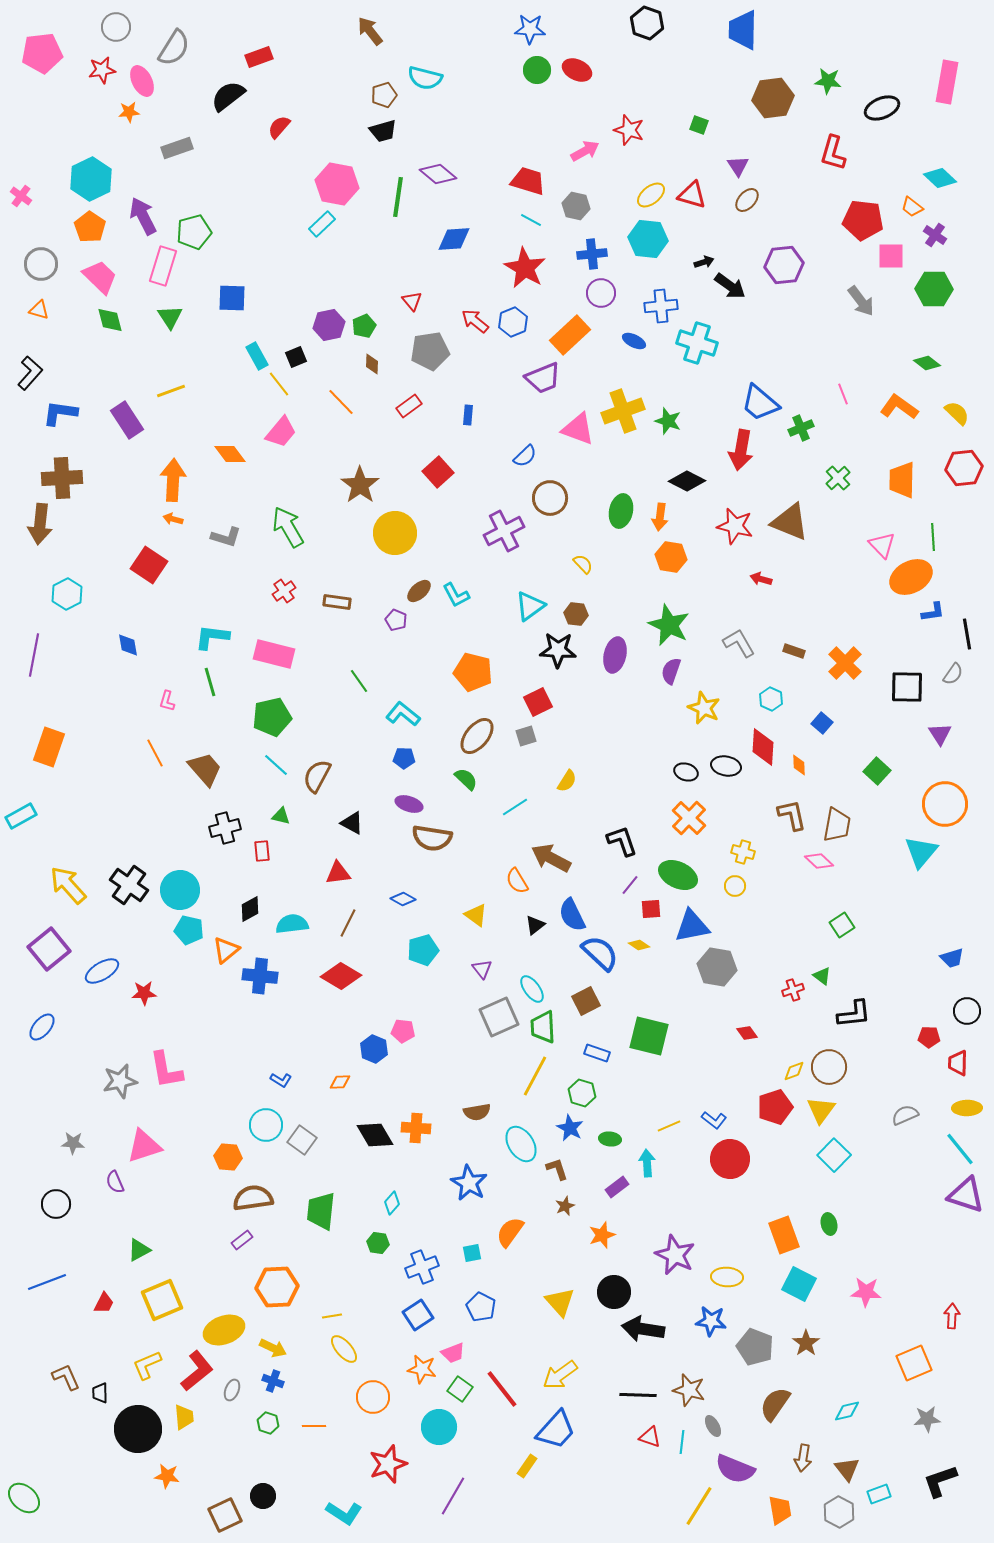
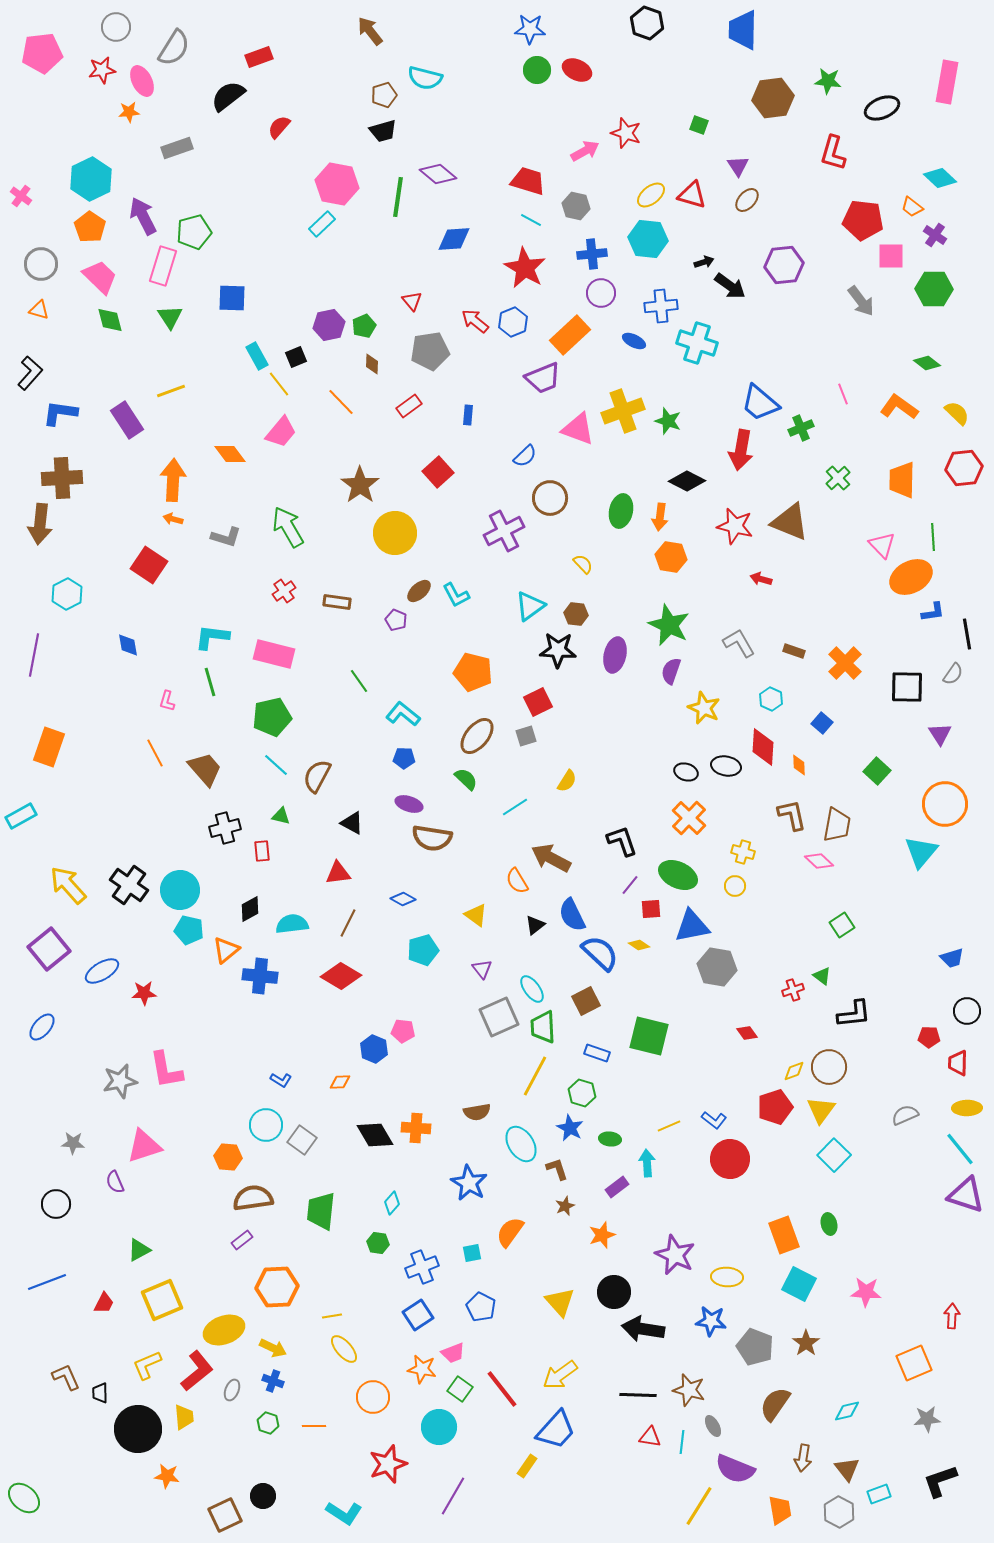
red star at (629, 130): moved 3 px left, 3 px down
red triangle at (650, 1437): rotated 10 degrees counterclockwise
